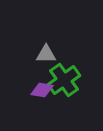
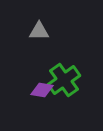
gray triangle: moved 7 px left, 23 px up
